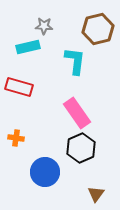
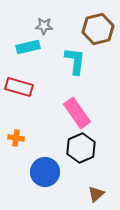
brown triangle: rotated 12 degrees clockwise
